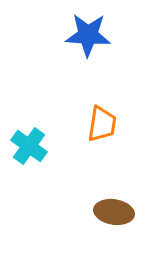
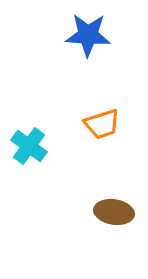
orange trapezoid: rotated 63 degrees clockwise
